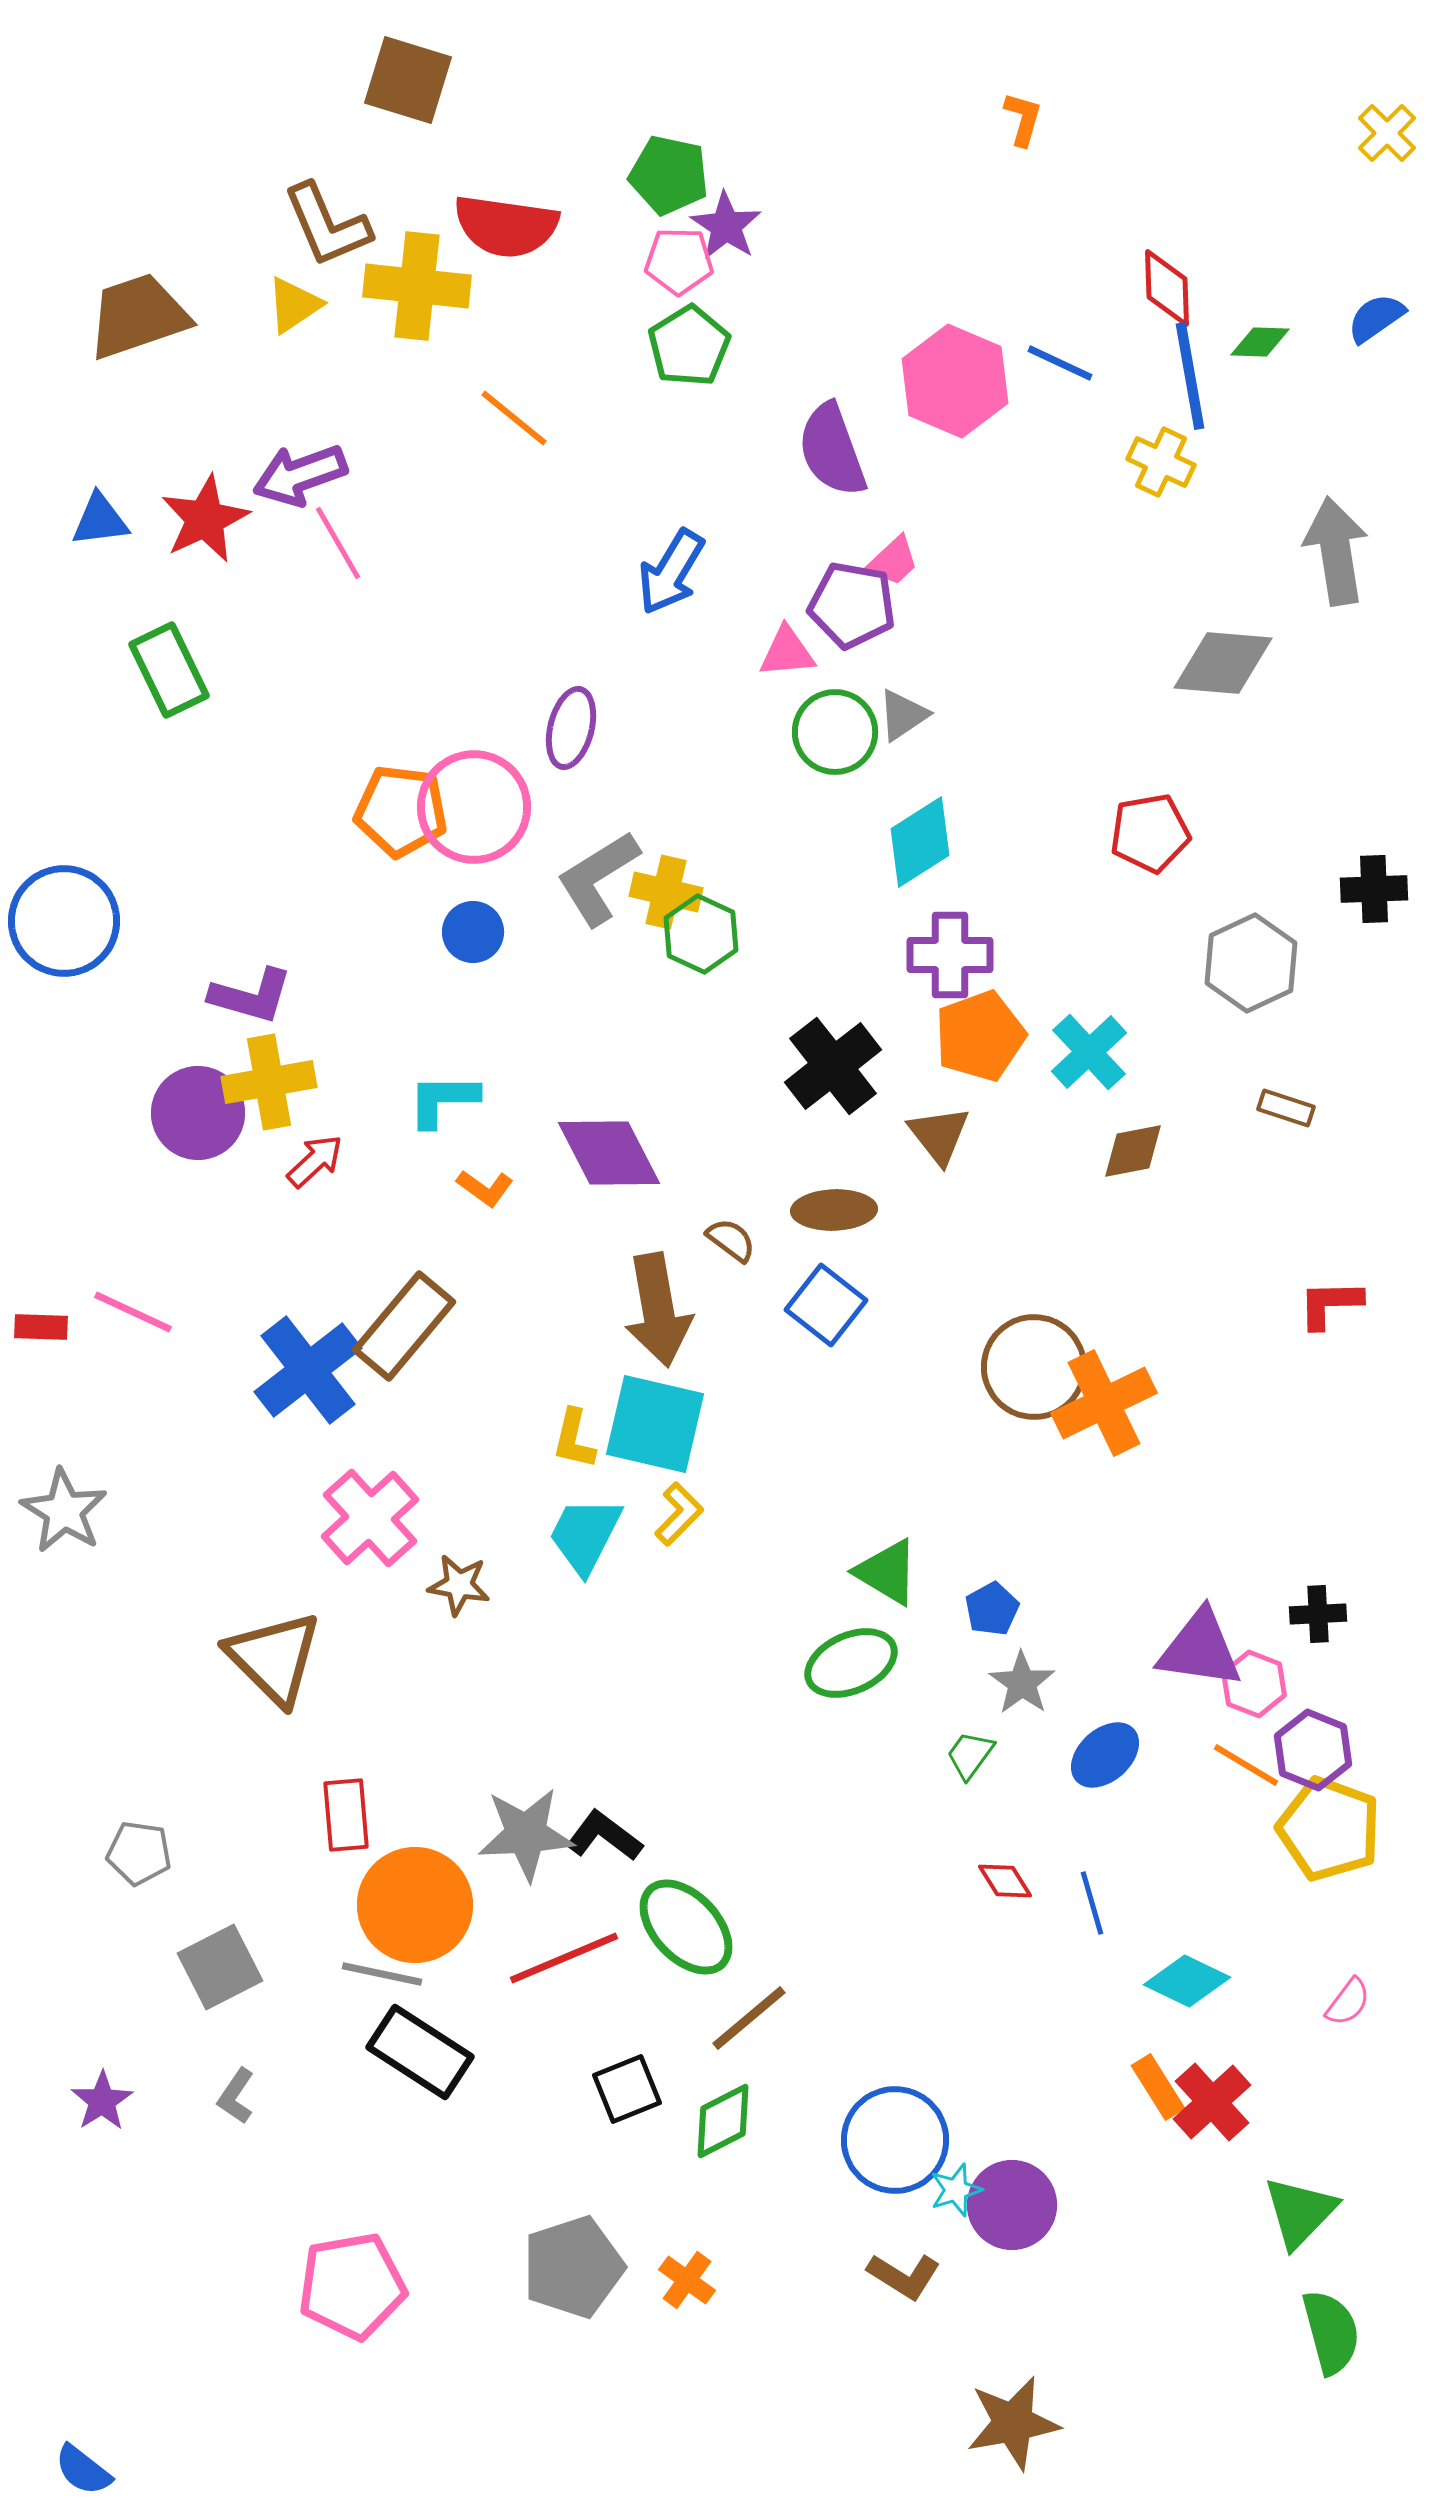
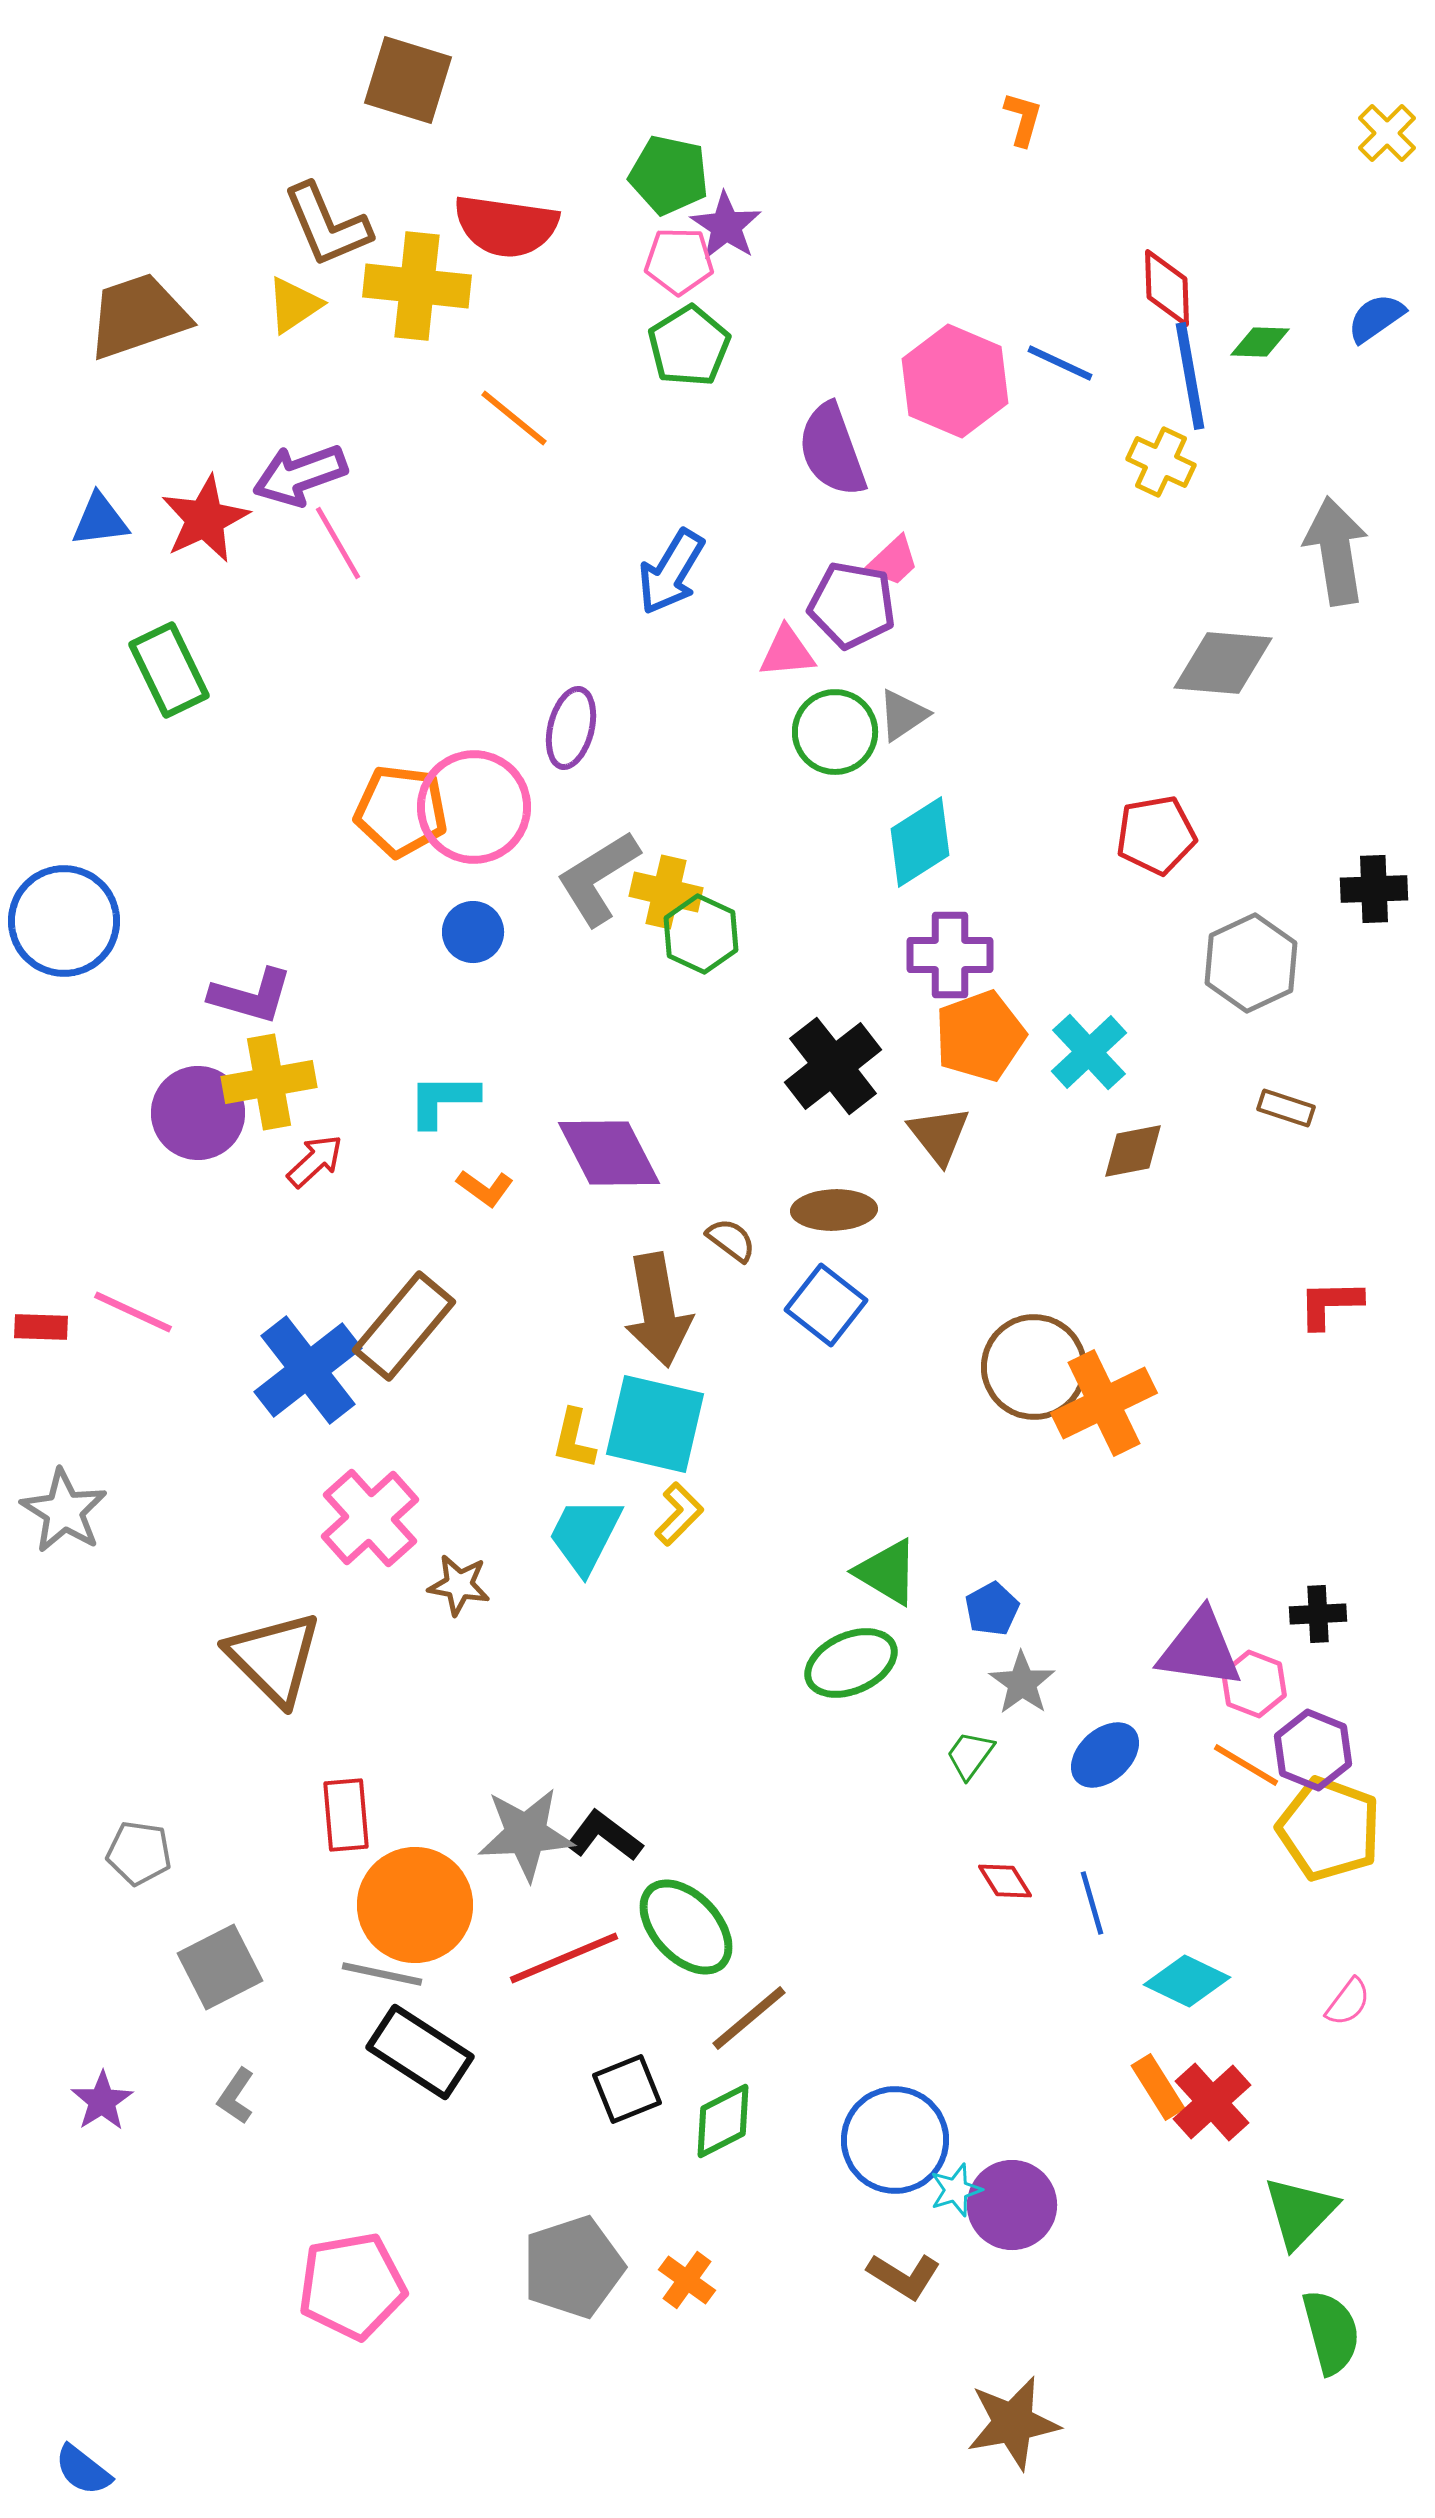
red pentagon at (1150, 833): moved 6 px right, 2 px down
